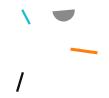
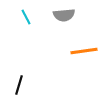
orange line: rotated 16 degrees counterclockwise
black line: moved 1 px left, 3 px down
